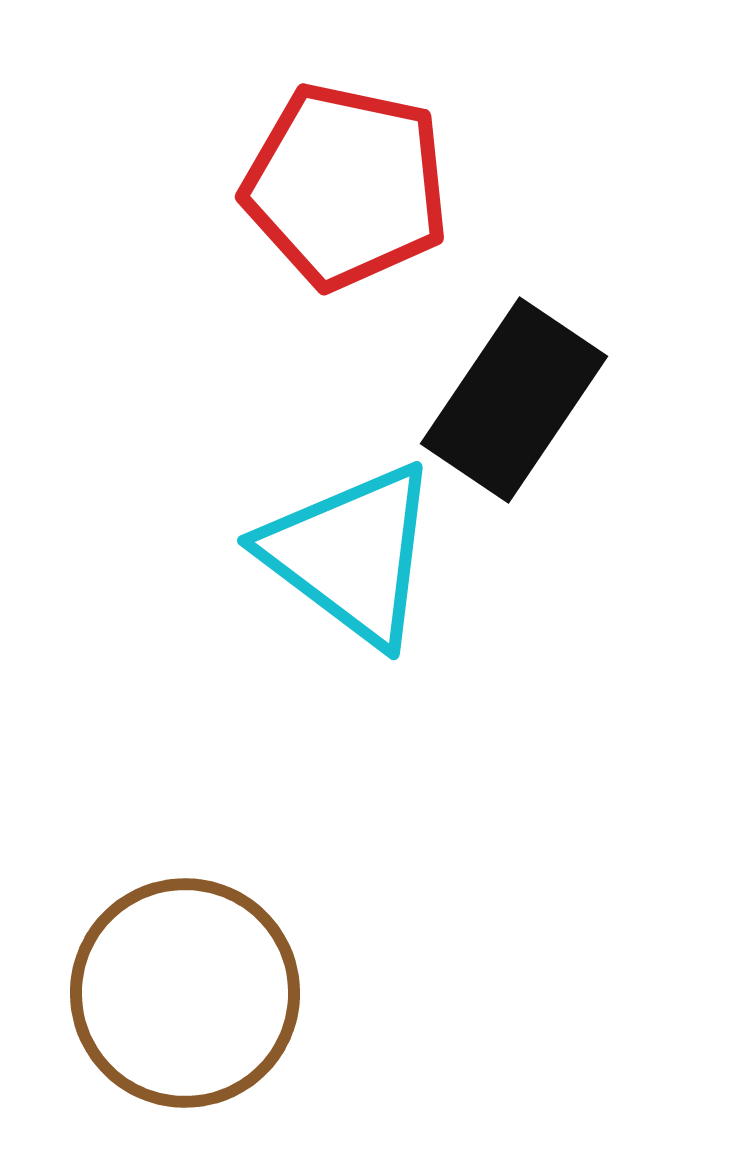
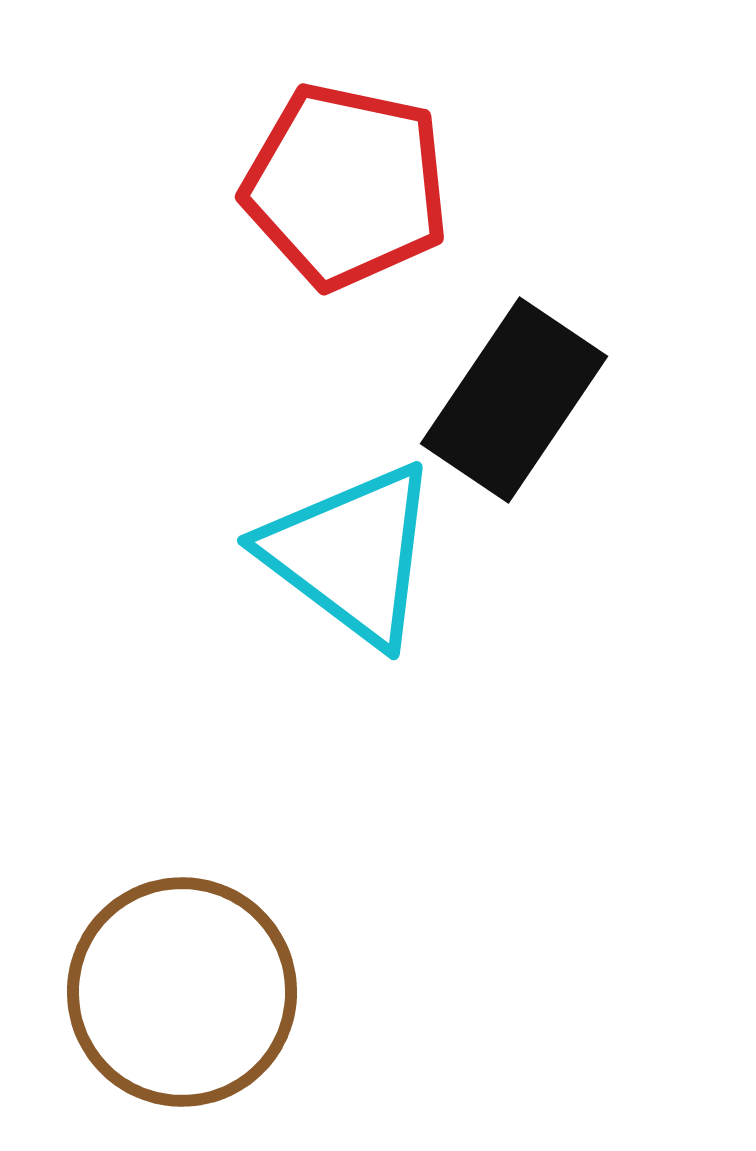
brown circle: moved 3 px left, 1 px up
